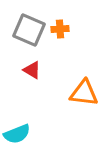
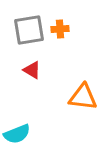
gray square: rotated 32 degrees counterclockwise
orange triangle: moved 1 px left, 4 px down
